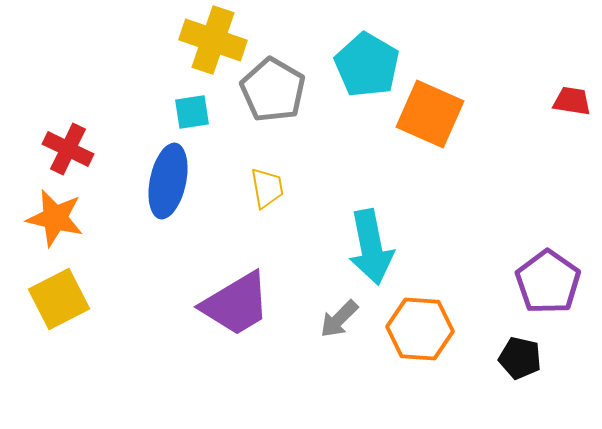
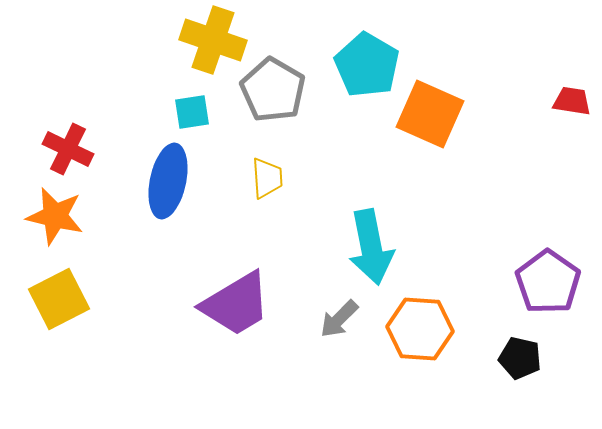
yellow trapezoid: moved 10 px up; rotated 6 degrees clockwise
orange star: moved 2 px up
